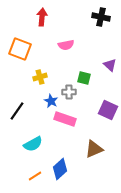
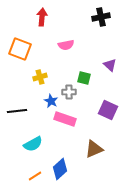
black cross: rotated 24 degrees counterclockwise
black line: rotated 48 degrees clockwise
